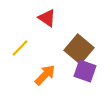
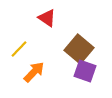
yellow line: moved 1 px left, 1 px down
orange arrow: moved 11 px left, 3 px up
